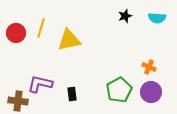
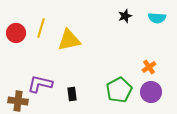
orange cross: rotated 32 degrees clockwise
